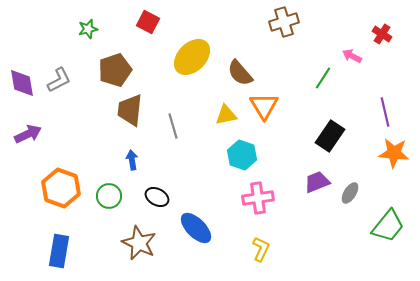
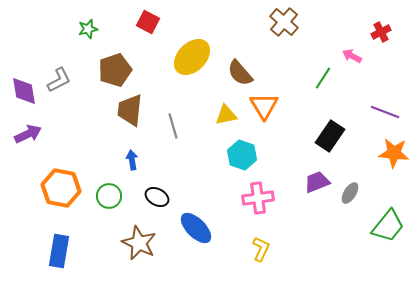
brown cross: rotated 32 degrees counterclockwise
red cross: moved 1 px left, 2 px up; rotated 30 degrees clockwise
purple diamond: moved 2 px right, 8 px down
purple line: rotated 56 degrees counterclockwise
orange hexagon: rotated 9 degrees counterclockwise
